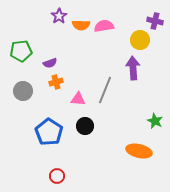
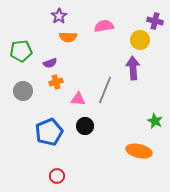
orange semicircle: moved 13 px left, 12 px down
blue pentagon: rotated 16 degrees clockwise
